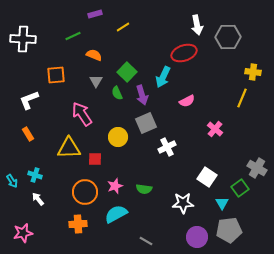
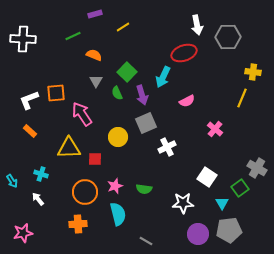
orange square at (56, 75): moved 18 px down
orange rectangle at (28, 134): moved 2 px right, 3 px up; rotated 16 degrees counterclockwise
cyan cross at (35, 175): moved 6 px right, 1 px up
cyan semicircle at (116, 214): moved 2 px right; rotated 105 degrees clockwise
purple circle at (197, 237): moved 1 px right, 3 px up
